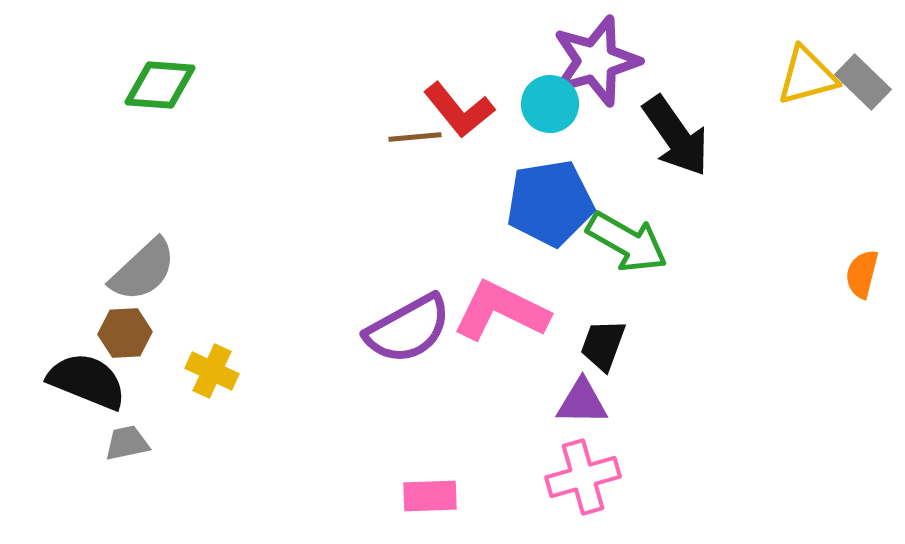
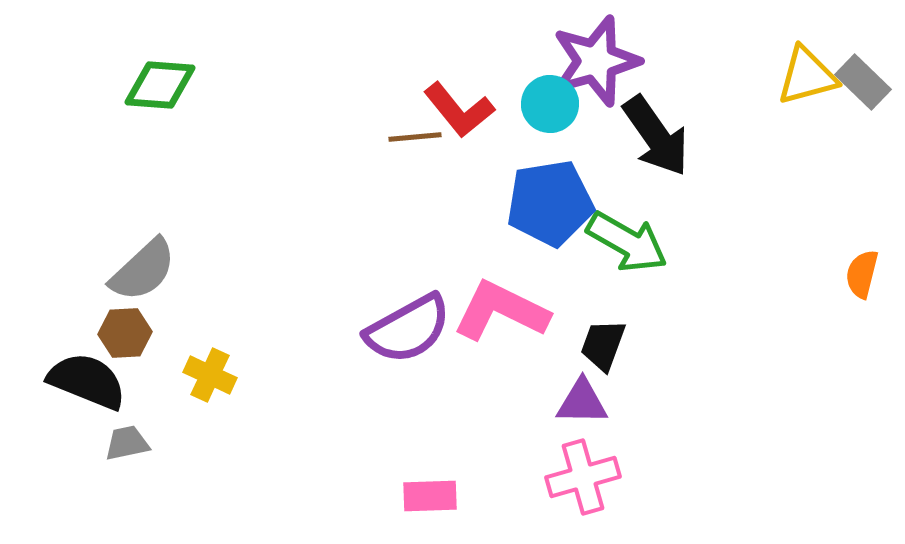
black arrow: moved 20 px left
yellow cross: moved 2 px left, 4 px down
